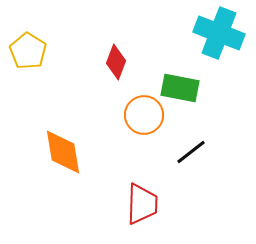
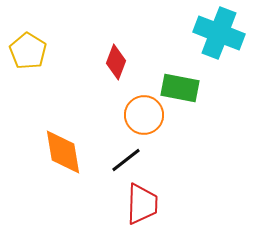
black line: moved 65 px left, 8 px down
